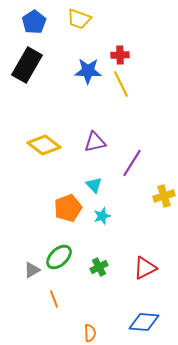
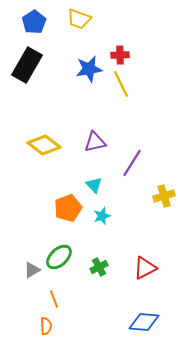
blue star: moved 1 px right, 2 px up; rotated 12 degrees counterclockwise
orange semicircle: moved 44 px left, 7 px up
